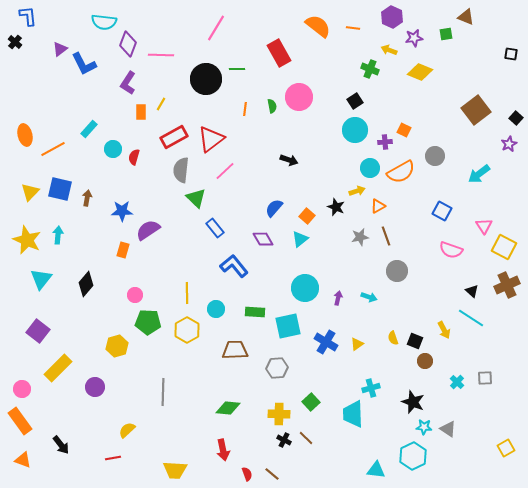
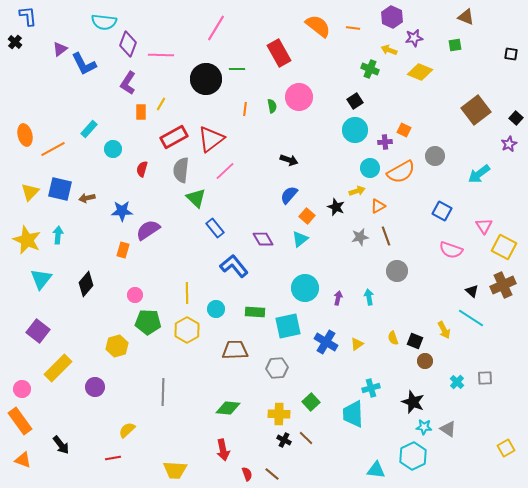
green square at (446, 34): moved 9 px right, 11 px down
red semicircle at (134, 157): moved 8 px right, 12 px down
brown arrow at (87, 198): rotated 112 degrees counterclockwise
blue semicircle at (274, 208): moved 15 px right, 13 px up
brown cross at (507, 285): moved 4 px left
cyan arrow at (369, 297): rotated 119 degrees counterclockwise
